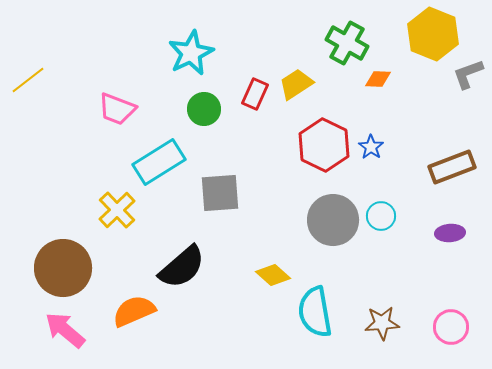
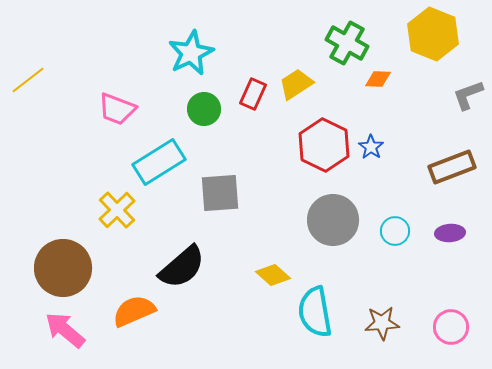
gray L-shape: moved 21 px down
red rectangle: moved 2 px left
cyan circle: moved 14 px right, 15 px down
